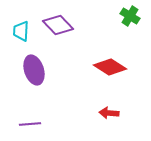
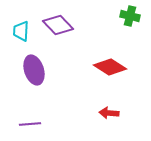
green cross: rotated 18 degrees counterclockwise
